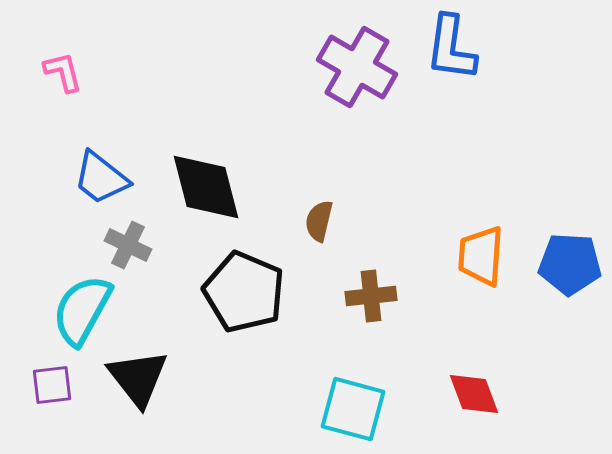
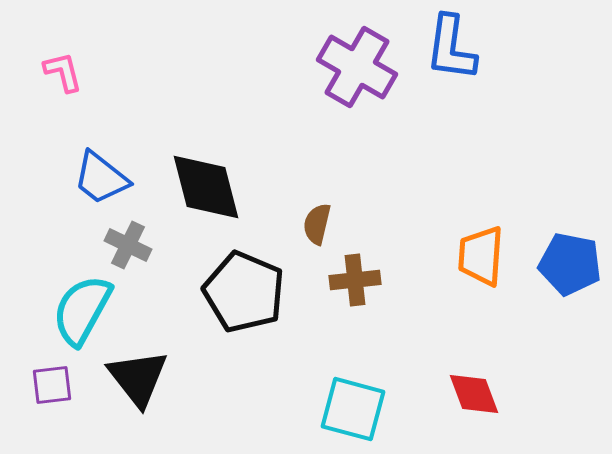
brown semicircle: moved 2 px left, 3 px down
blue pentagon: rotated 8 degrees clockwise
brown cross: moved 16 px left, 16 px up
